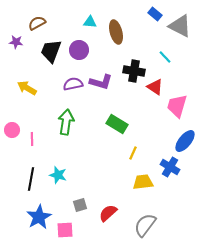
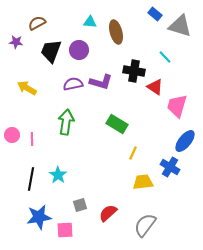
gray triangle: rotated 10 degrees counterclockwise
pink circle: moved 5 px down
cyan star: rotated 18 degrees clockwise
blue star: rotated 20 degrees clockwise
